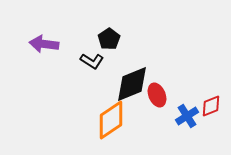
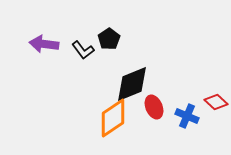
black L-shape: moved 9 px left, 11 px up; rotated 20 degrees clockwise
red ellipse: moved 3 px left, 12 px down
red diamond: moved 5 px right, 4 px up; rotated 65 degrees clockwise
blue cross: rotated 35 degrees counterclockwise
orange diamond: moved 2 px right, 2 px up
